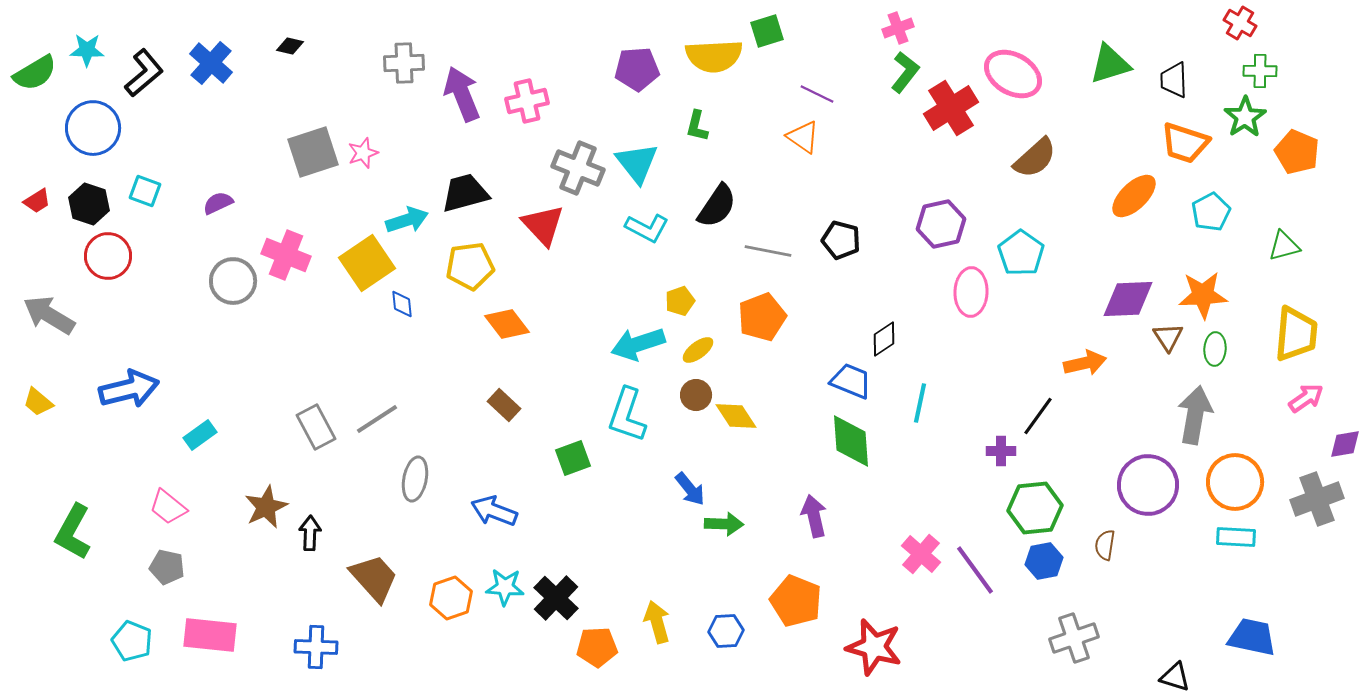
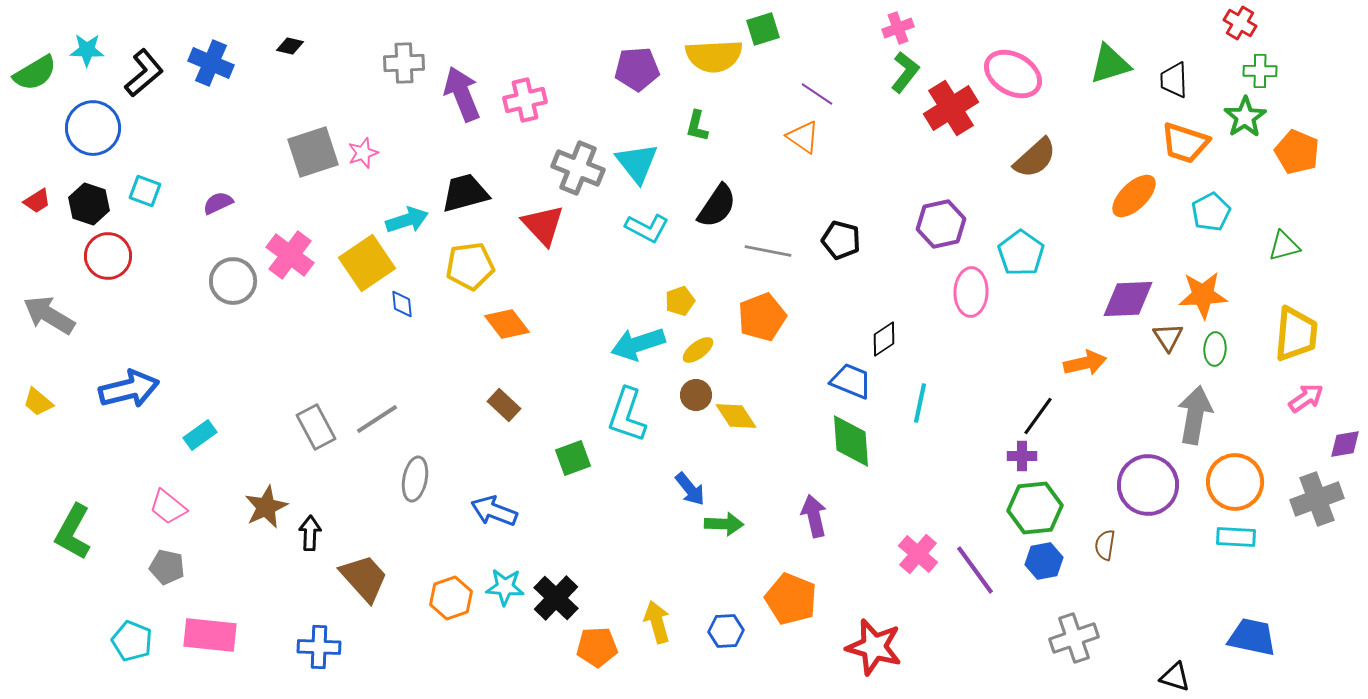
green square at (767, 31): moved 4 px left, 2 px up
blue cross at (211, 63): rotated 18 degrees counterclockwise
purple line at (817, 94): rotated 8 degrees clockwise
pink cross at (527, 101): moved 2 px left, 1 px up
pink cross at (286, 255): moved 4 px right; rotated 15 degrees clockwise
purple cross at (1001, 451): moved 21 px right, 5 px down
pink cross at (921, 554): moved 3 px left
brown trapezoid at (374, 578): moved 10 px left
orange pentagon at (796, 601): moved 5 px left, 2 px up
blue cross at (316, 647): moved 3 px right
